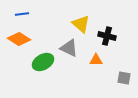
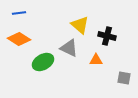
blue line: moved 3 px left, 1 px up
yellow triangle: moved 1 px left, 1 px down
